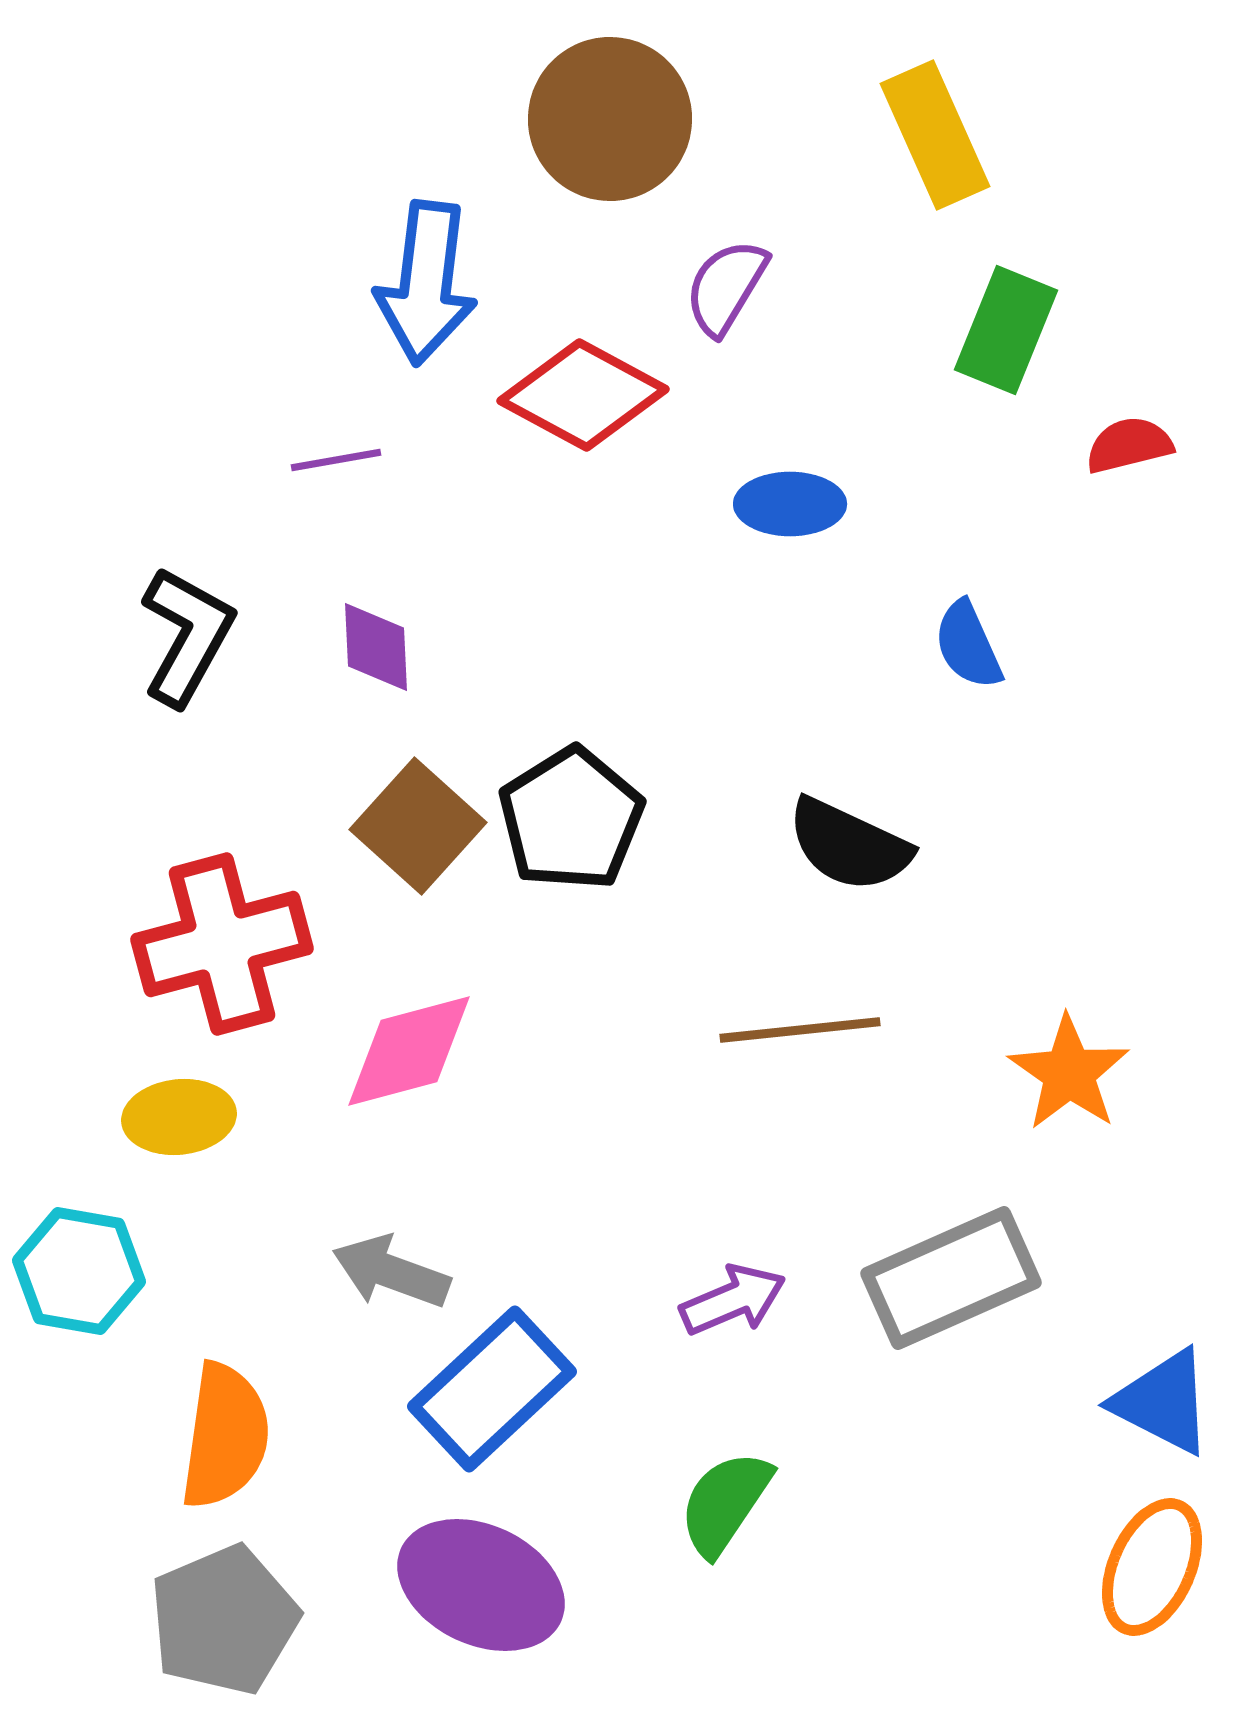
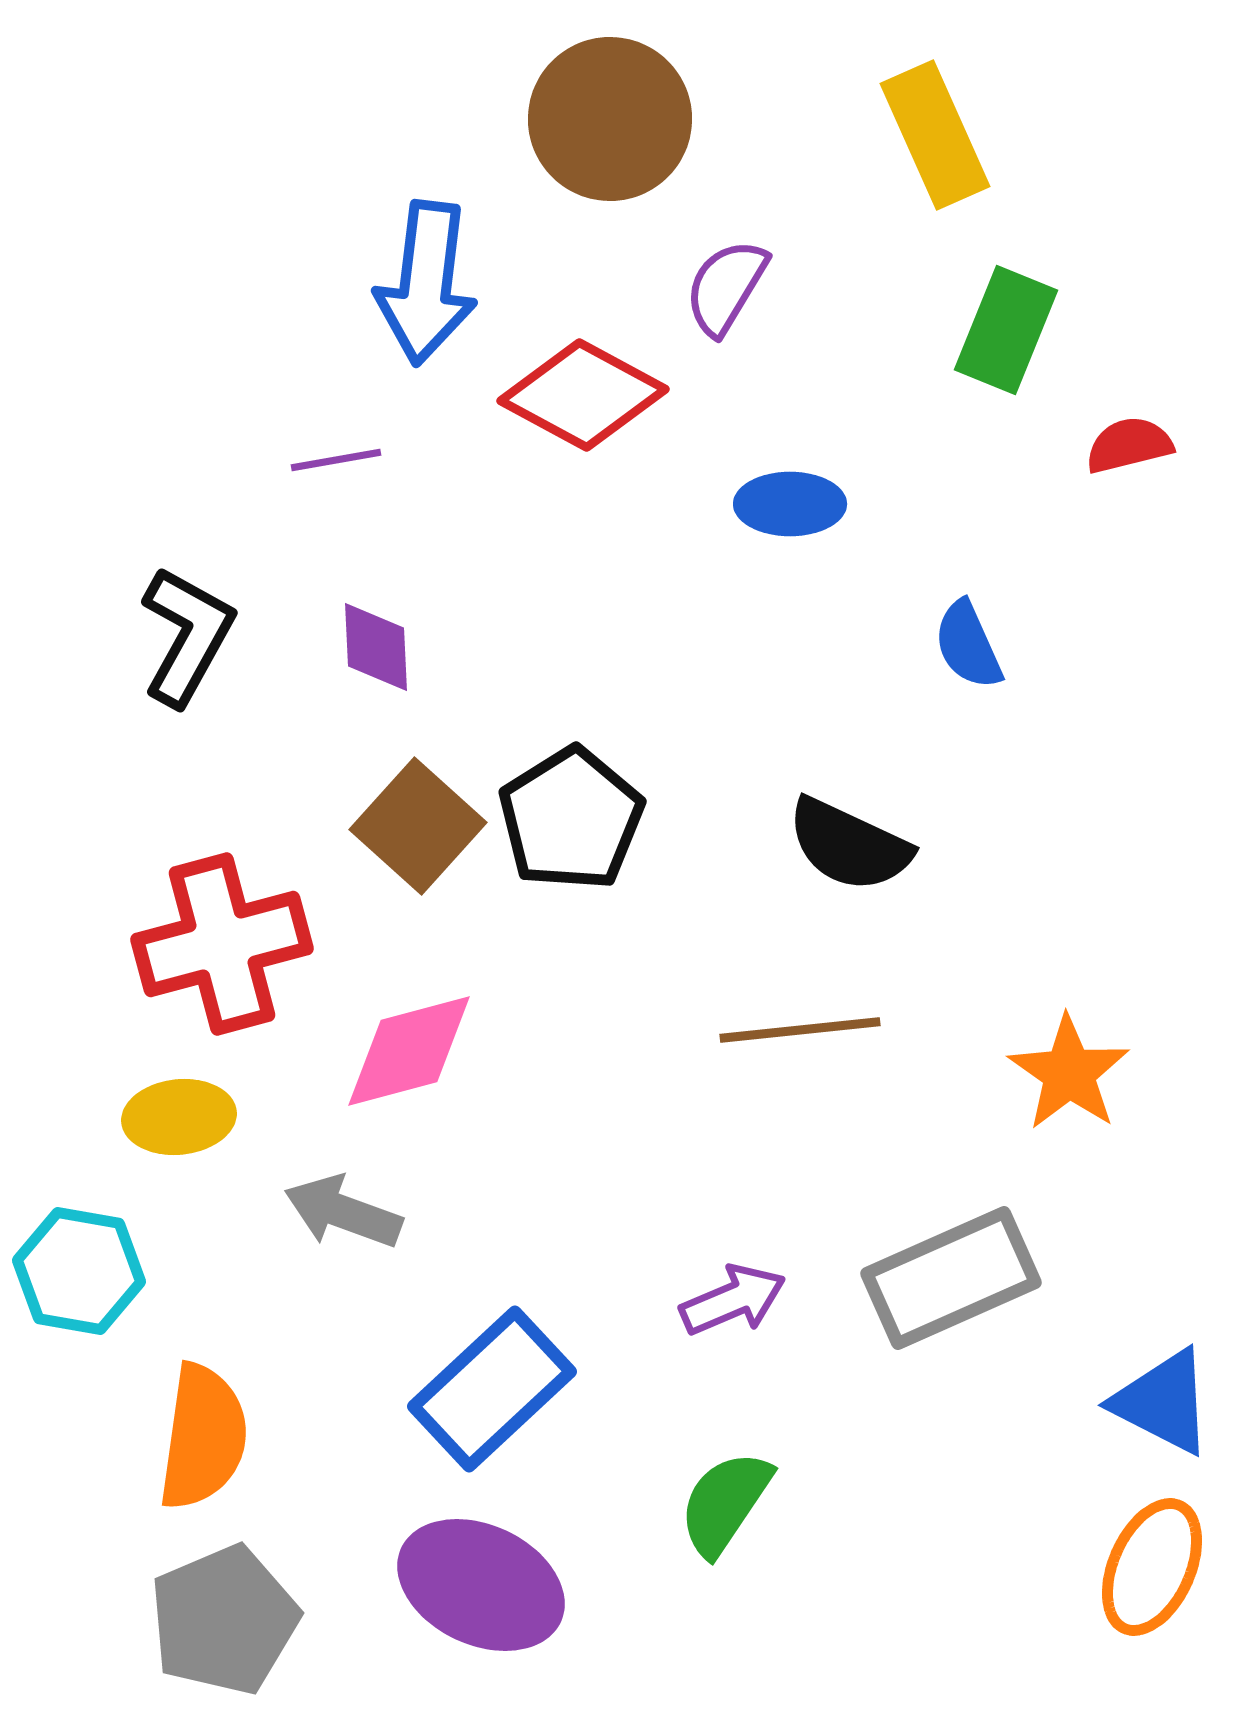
gray arrow: moved 48 px left, 60 px up
orange semicircle: moved 22 px left, 1 px down
